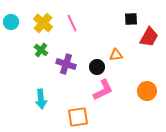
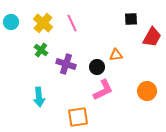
red trapezoid: moved 3 px right
cyan arrow: moved 2 px left, 2 px up
